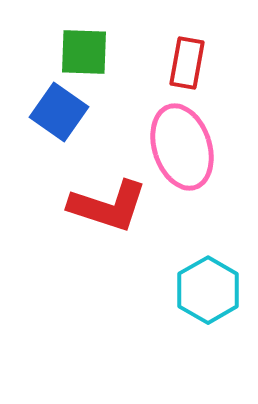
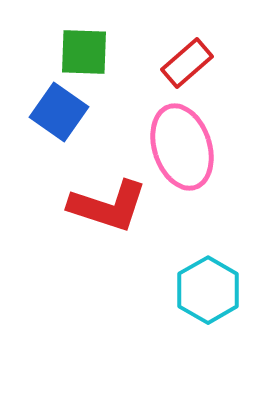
red rectangle: rotated 39 degrees clockwise
